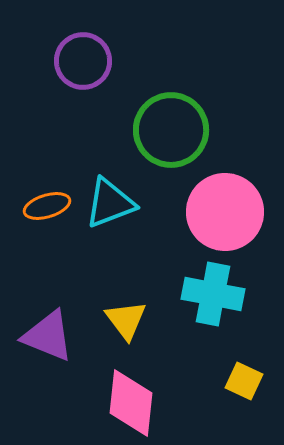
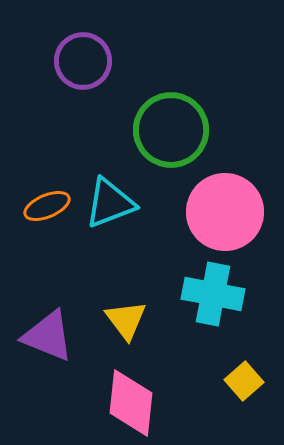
orange ellipse: rotated 6 degrees counterclockwise
yellow square: rotated 24 degrees clockwise
